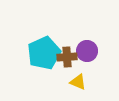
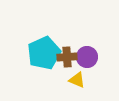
purple circle: moved 6 px down
yellow triangle: moved 1 px left, 2 px up
